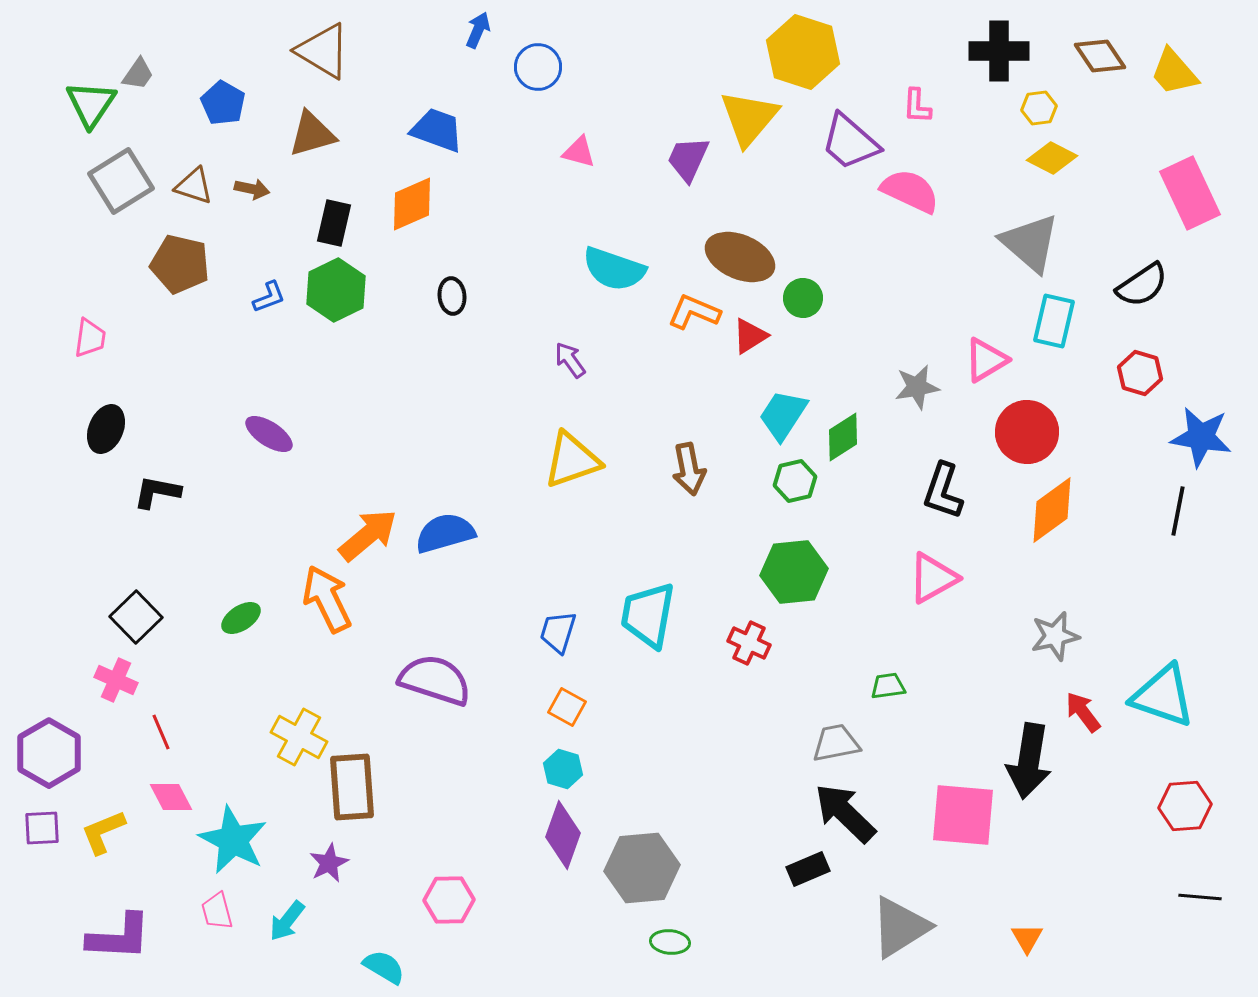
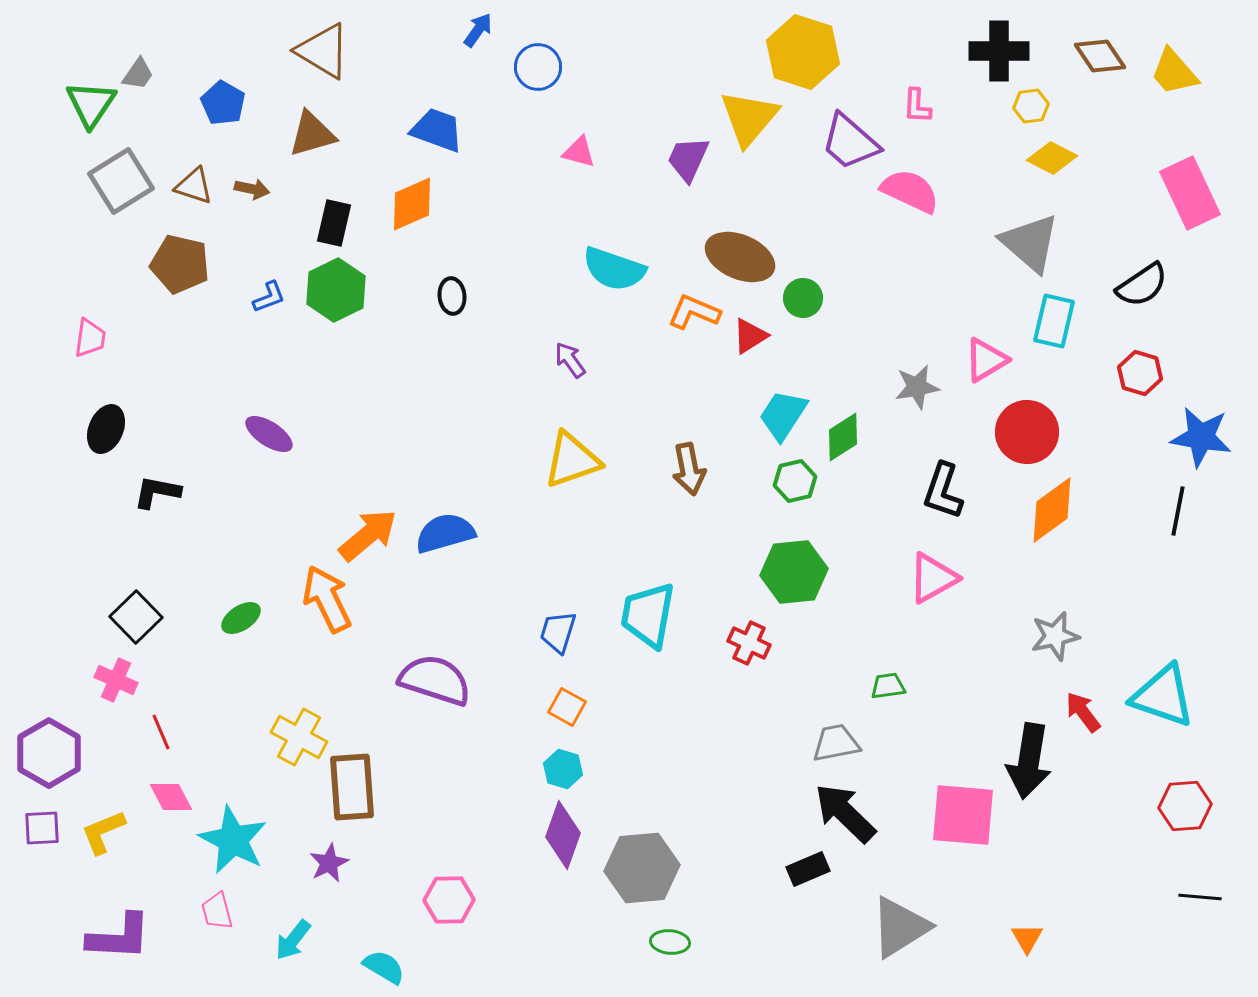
blue arrow at (478, 30): rotated 12 degrees clockwise
yellow hexagon at (1039, 108): moved 8 px left, 2 px up
cyan arrow at (287, 921): moved 6 px right, 19 px down
